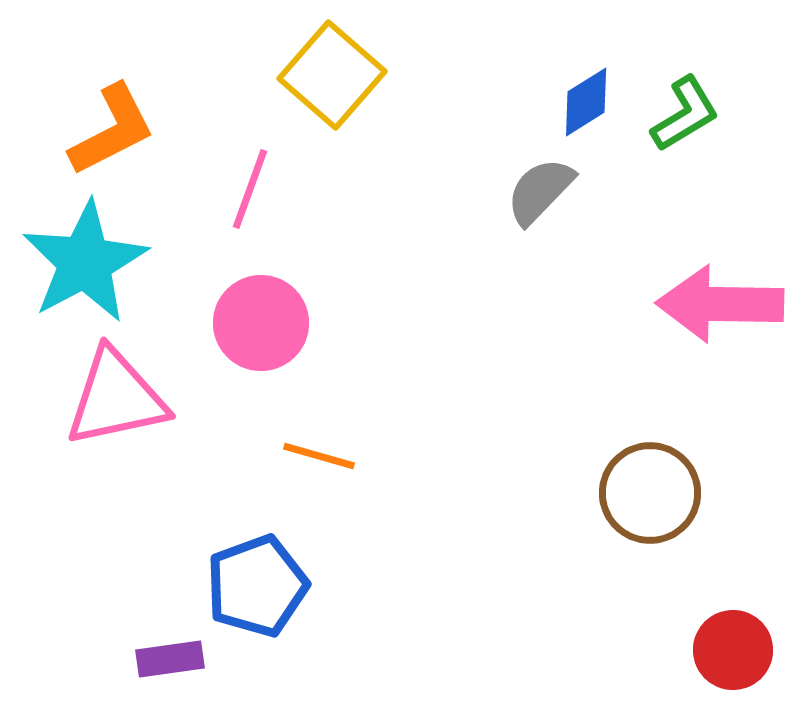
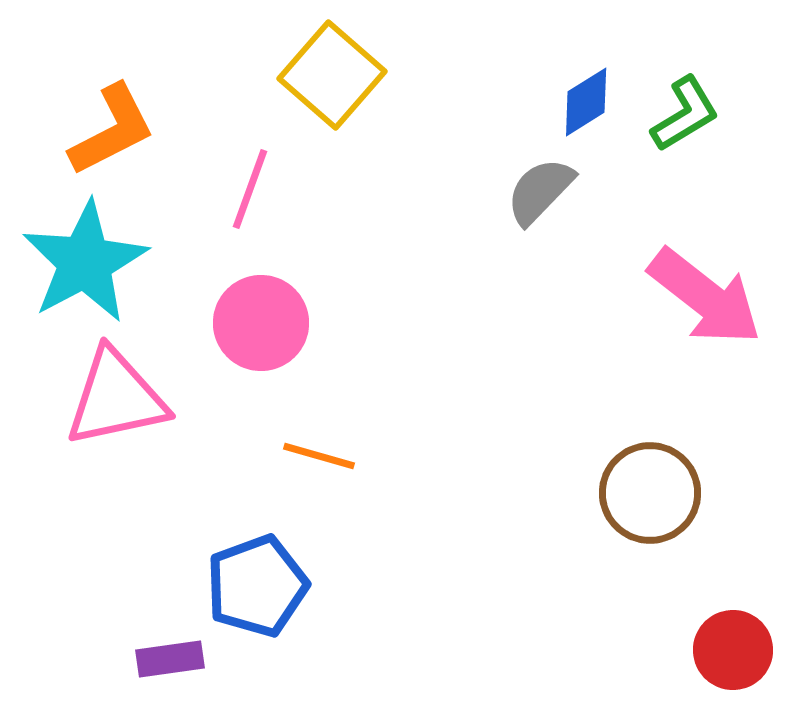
pink arrow: moved 15 px left, 7 px up; rotated 143 degrees counterclockwise
